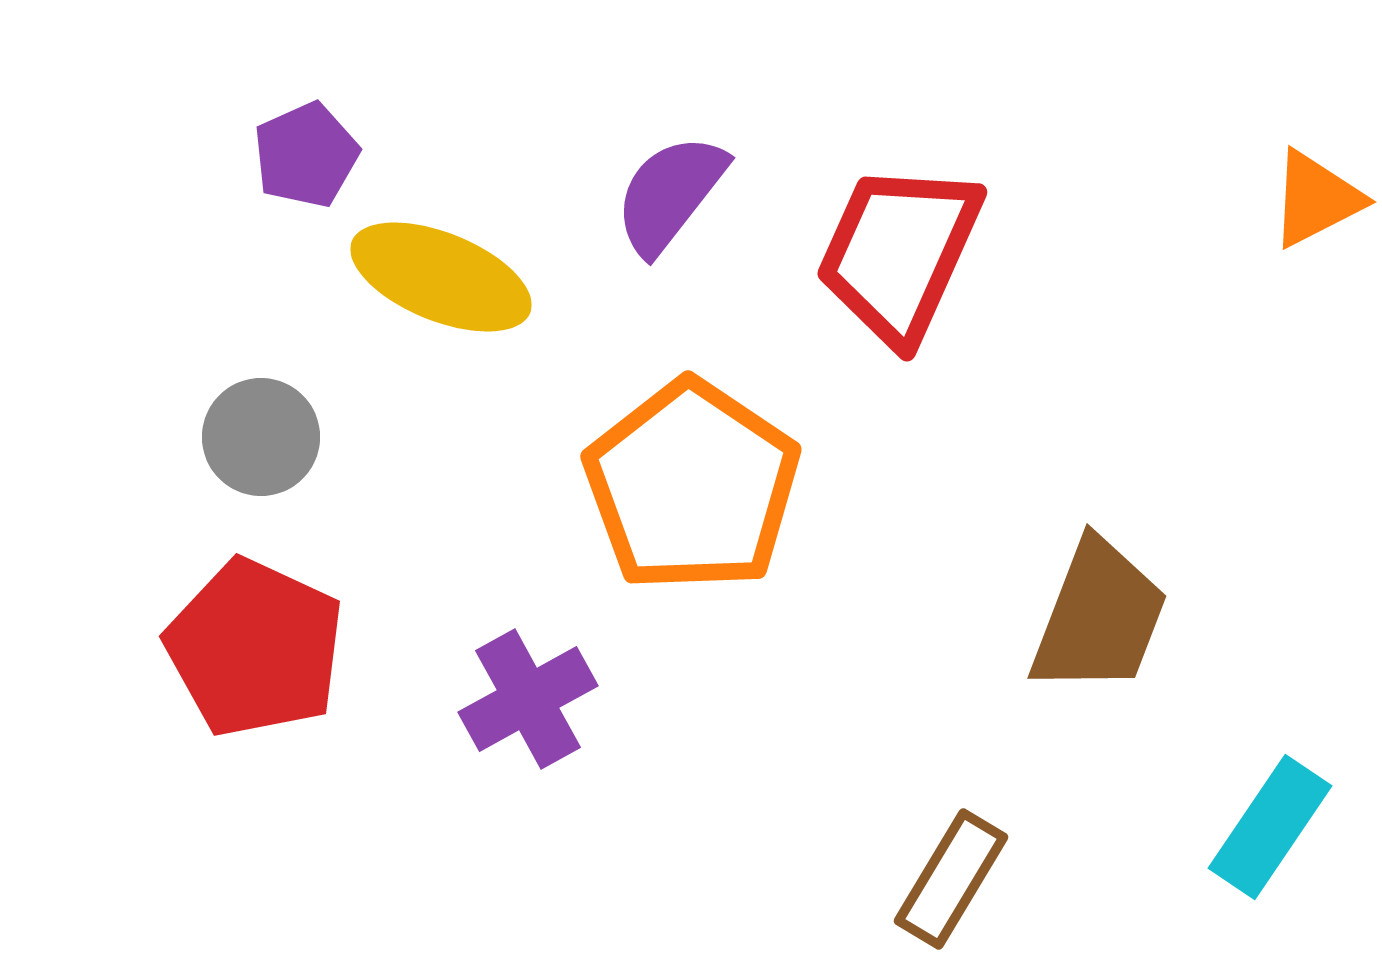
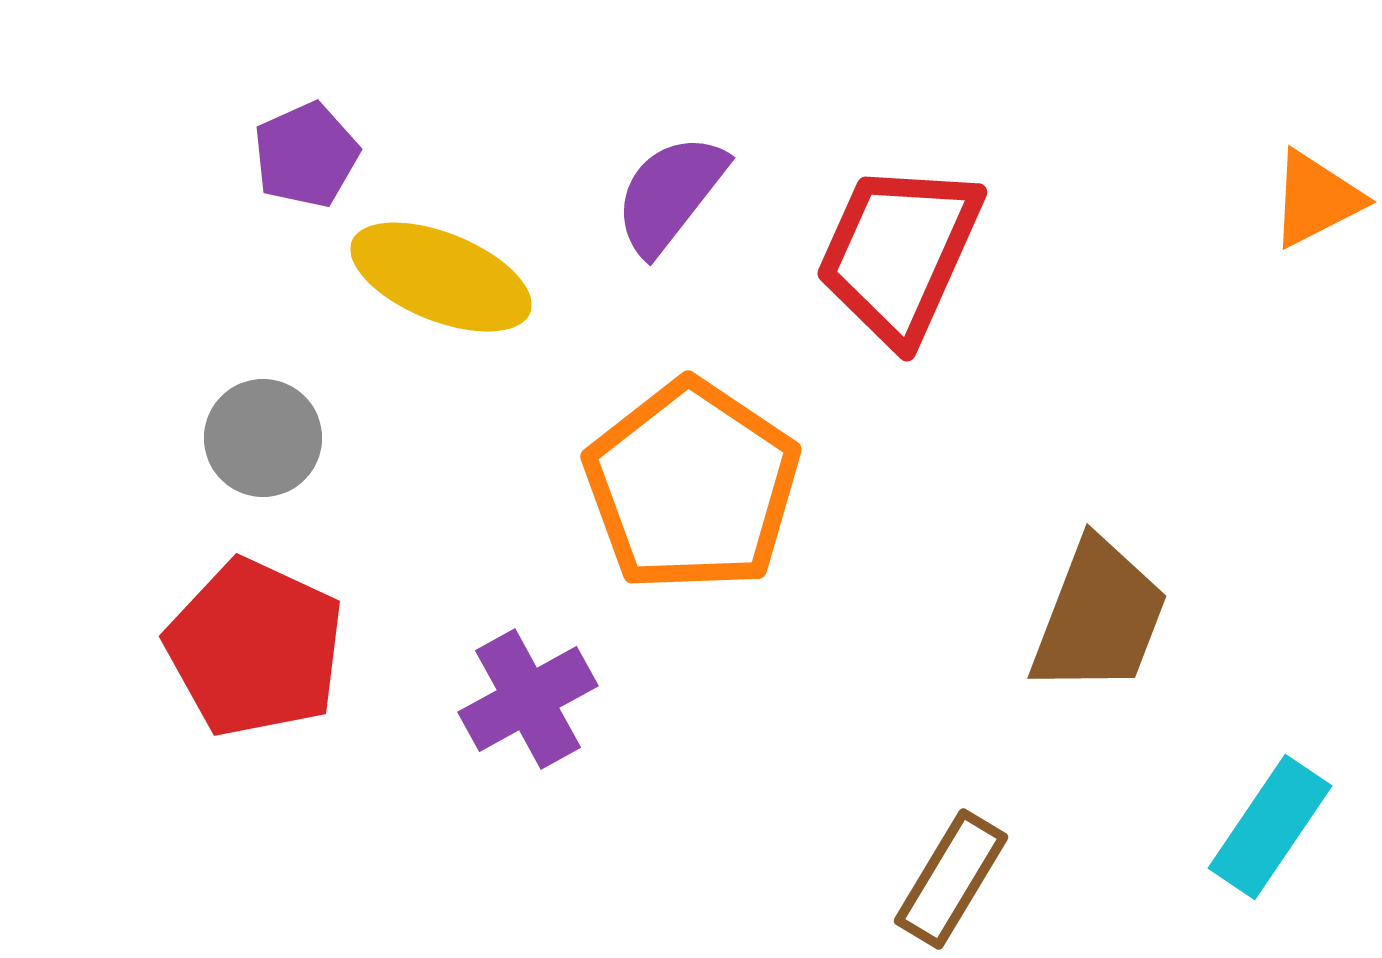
gray circle: moved 2 px right, 1 px down
